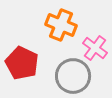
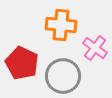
orange cross: rotated 16 degrees counterclockwise
gray circle: moved 10 px left
